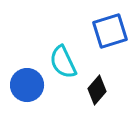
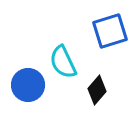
blue circle: moved 1 px right
